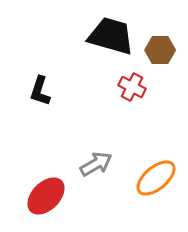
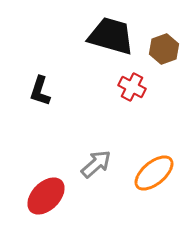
brown hexagon: moved 4 px right, 1 px up; rotated 20 degrees counterclockwise
gray arrow: rotated 12 degrees counterclockwise
orange ellipse: moved 2 px left, 5 px up
